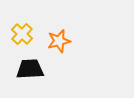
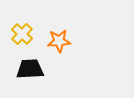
orange star: rotated 10 degrees clockwise
